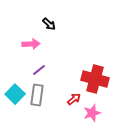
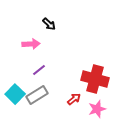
gray rectangle: rotated 50 degrees clockwise
pink star: moved 5 px right, 4 px up
